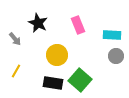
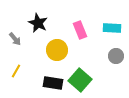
pink rectangle: moved 2 px right, 5 px down
cyan rectangle: moved 7 px up
yellow circle: moved 5 px up
